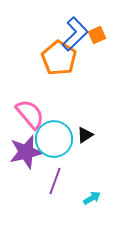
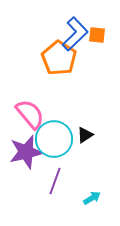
orange square: rotated 30 degrees clockwise
